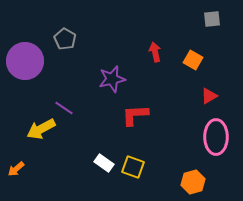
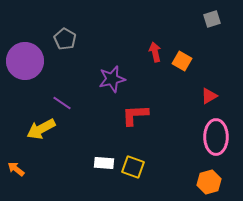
gray square: rotated 12 degrees counterclockwise
orange square: moved 11 px left, 1 px down
purple line: moved 2 px left, 5 px up
white rectangle: rotated 30 degrees counterclockwise
orange arrow: rotated 78 degrees clockwise
orange hexagon: moved 16 px right
